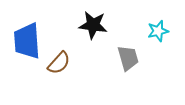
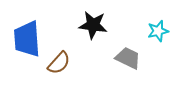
blue trapezoid: moved 2 px up
gray trapezoid: rotated 48 degrees counterclockwise
